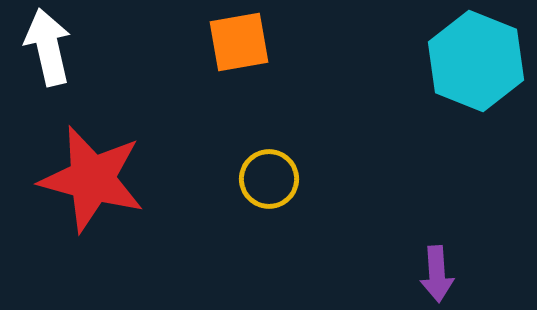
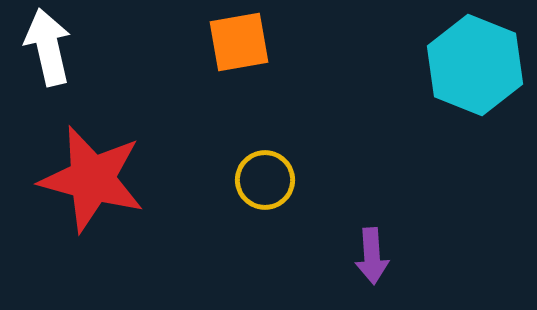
cyan hexagon: moved 1 px left, 4 px down
yellow circle: moved 4 px left, 1 px down
purple arrow: moved 65 px left, 18 px up
